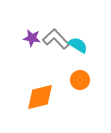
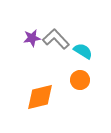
purple star: rotated 18 degrees counterclockwise
cyan semicircle: moved 5 px right, 6 px down
